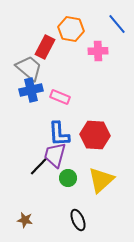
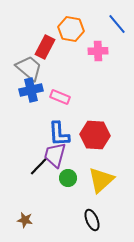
black ellipse: moved 14 px right
